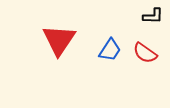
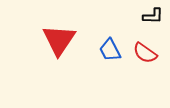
blue trapezoid: rotated 120 degrees clockwise
